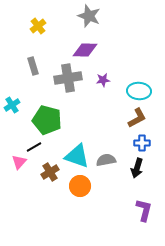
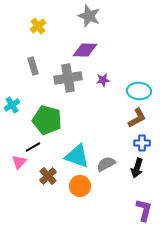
black line: moved 1 px left
gray semicircle: moved 4 px down; rotated 18 degrees counterclockwise
brown cross: moved 2 px left, 4 px down; rotated 12 degrees counterclockwise
